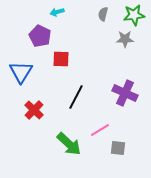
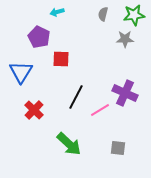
purple pentagon: moved 1 px left, 1 px down
pink line: moved 20 px up
